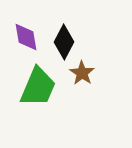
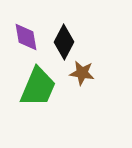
brown star: rotated 25 degrees counterclockwise
